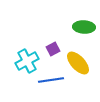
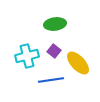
green ellipse: moved 29 px left, 3 px up; rotated 10 degrees counterclockwise
purple square: moved 1 px right, 2 px down; rotated 24 degrees counterclockwise
cyan cross: moved 5 px up; rotated 15 degrees clockwise
